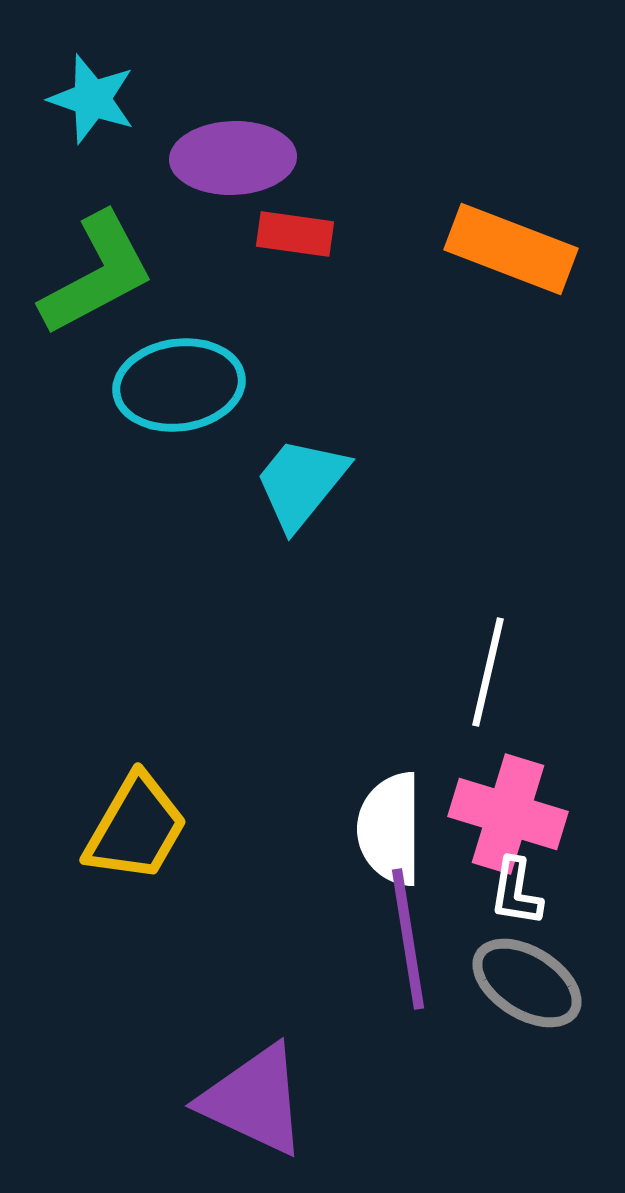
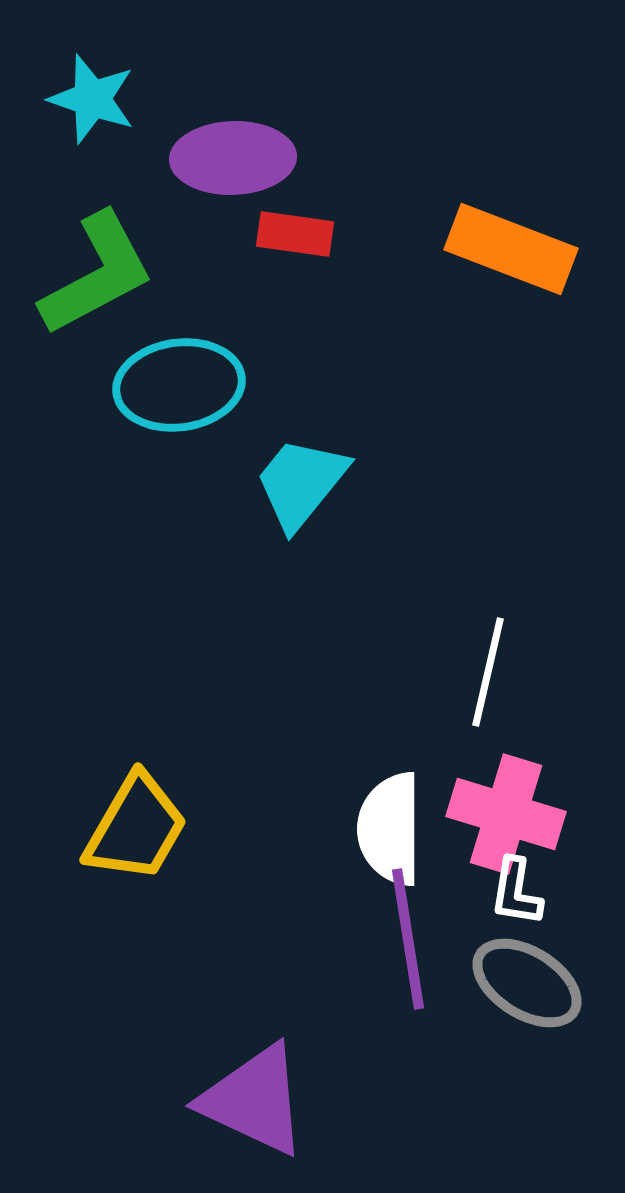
pink cross: moved 2 px left
